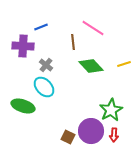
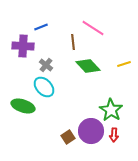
green diamond: moved 3 px left
green star: rotated 10 degrees counterclockwise
brown square: rotated 32 degrees clockwise
